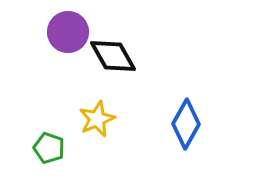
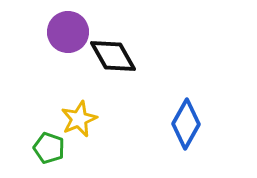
yellow star: moved 18 px left
